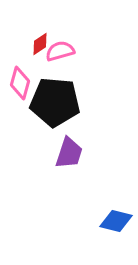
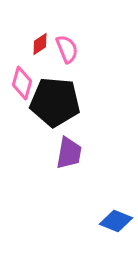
pink semicircle: moved 7 px right, 2 px up; rotated 84 degrees clockwise
pink diamond: moved 2 px right
purple trapezoid: rotated 8 degrees counterclockwise
blue diamond: rotated 8 degrees clockwise
